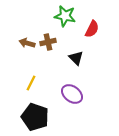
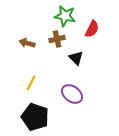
brown cross: moved 9 px right, 3 px up
